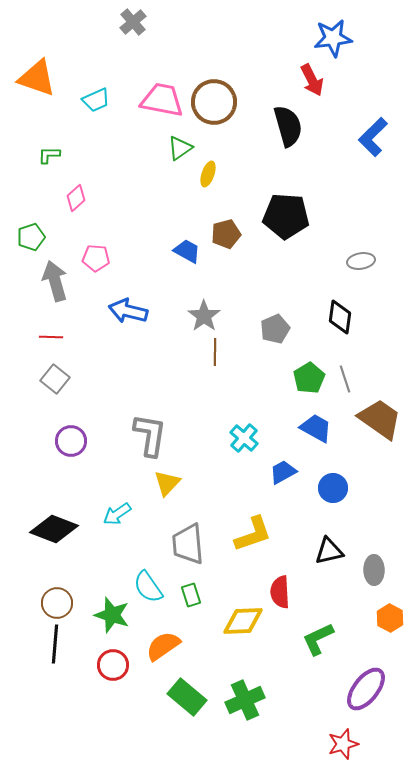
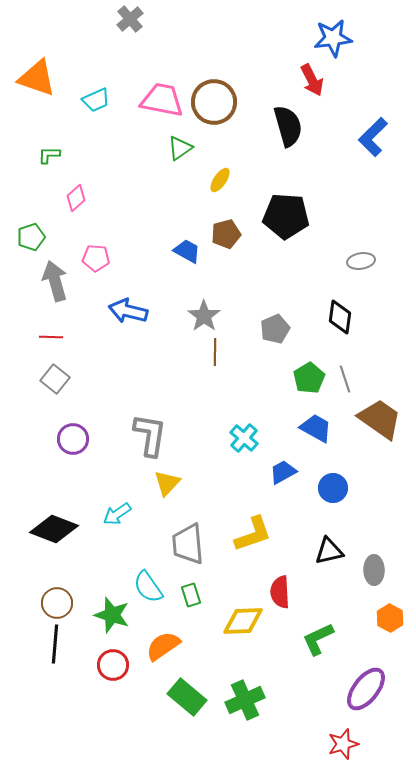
gray cross at (133, 22): moved 3 px left, 3 px up
yellow ellipse at (208, 174): moved 12 px right, 6 px down; rotated 15 degrees clockwise
purple circle at (71, 441): moved 2 px right, 2 px up
